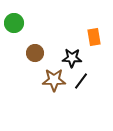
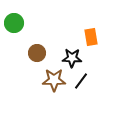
orange rectangle: moved 3 px left
brown circle: moved 2 px right
